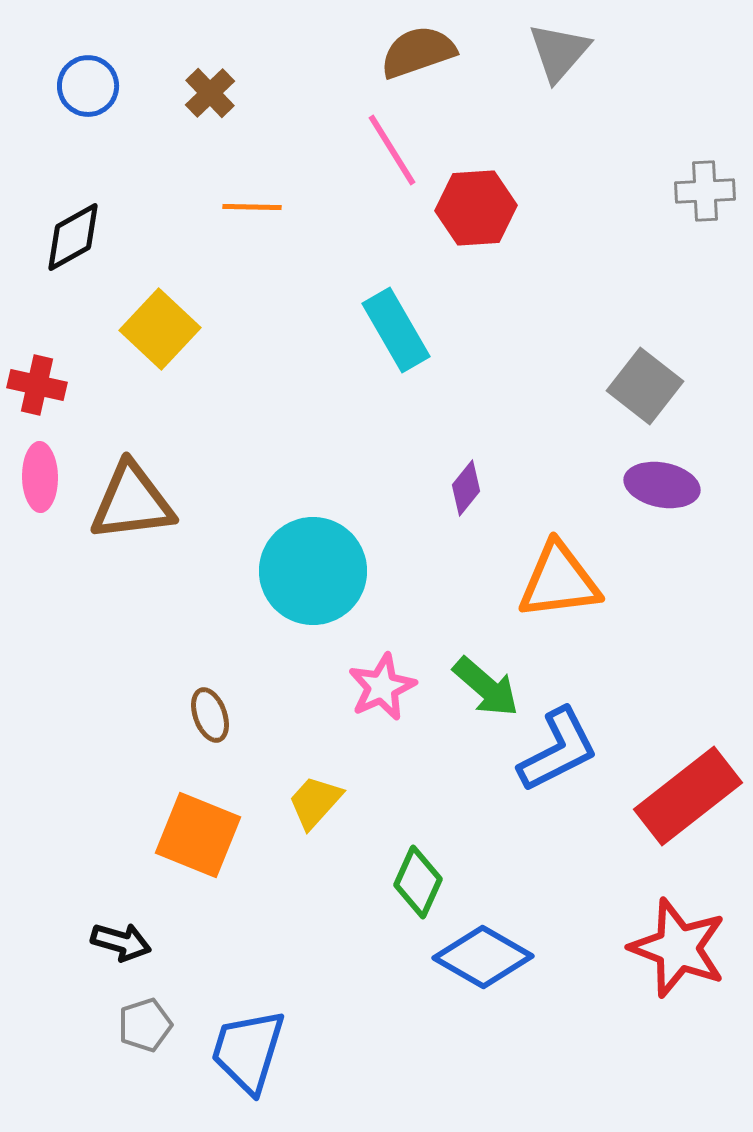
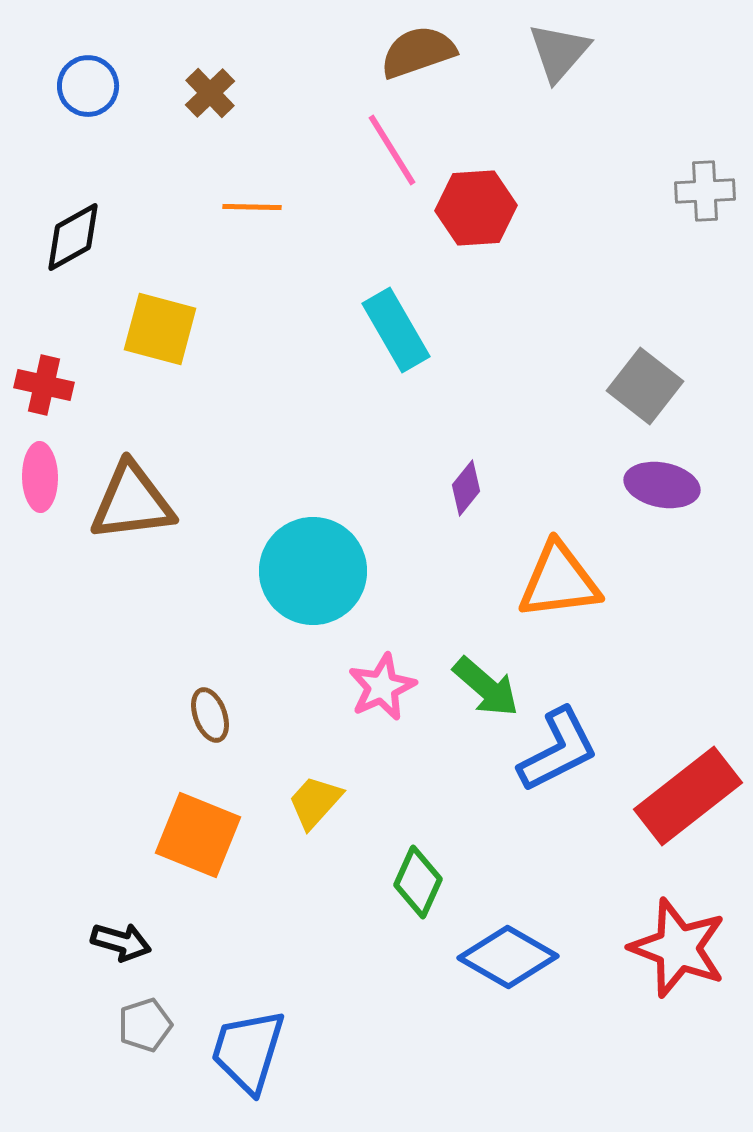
yellow square: rotated 28 degrees counterclockwise
red cross: moved 7 px right
blue diamond: moved 25 px right
